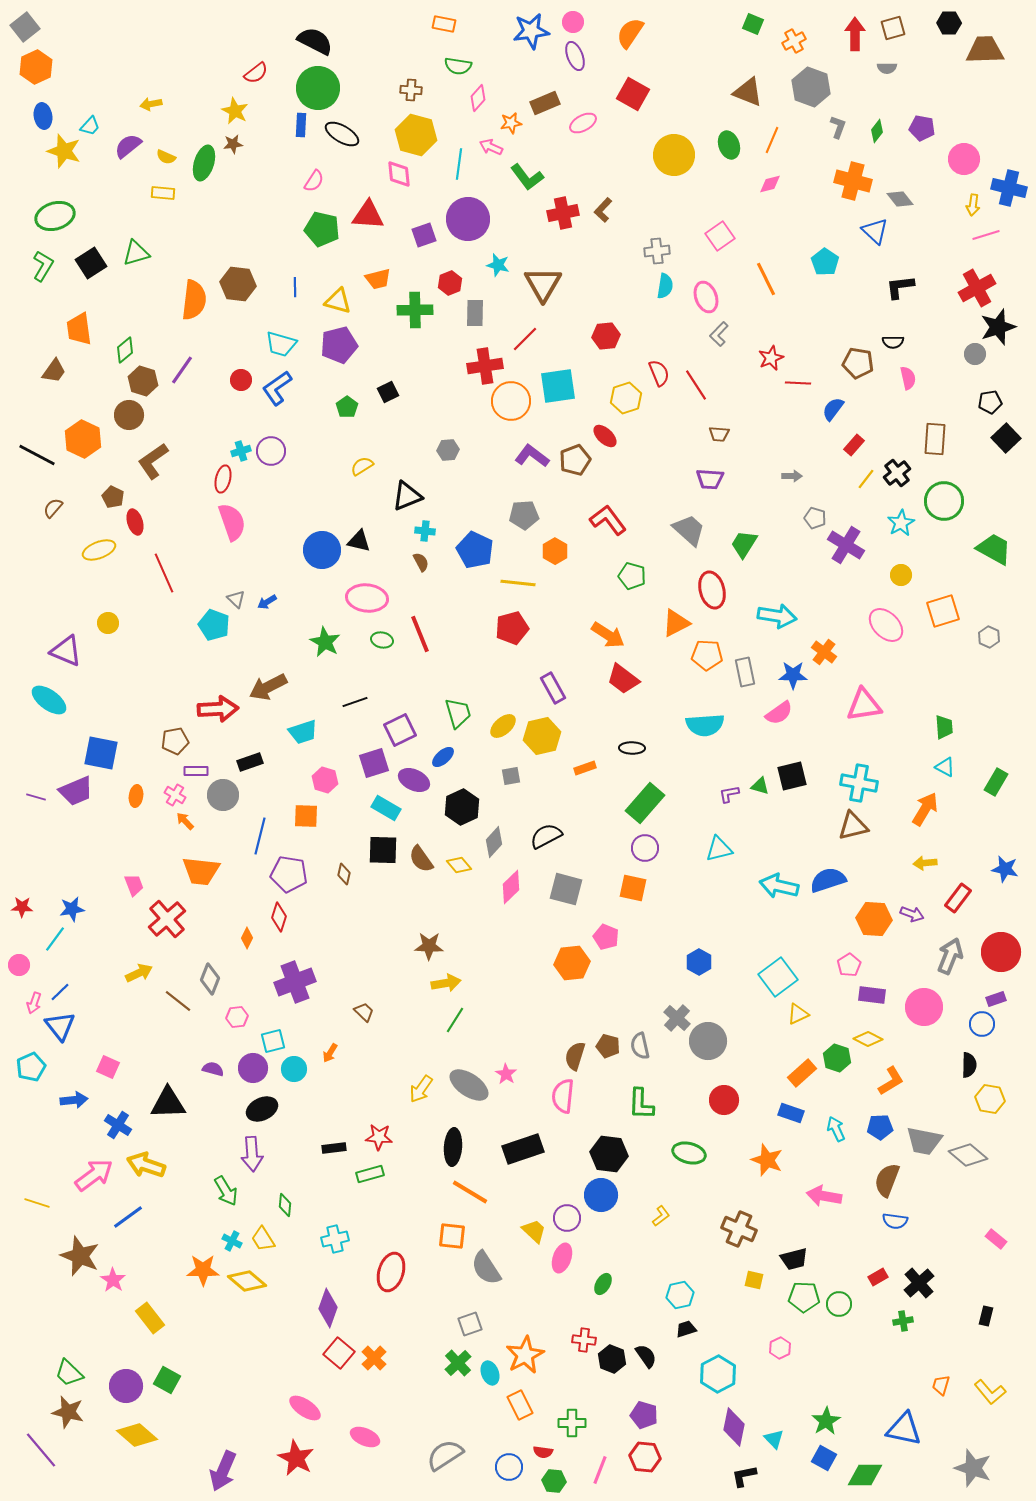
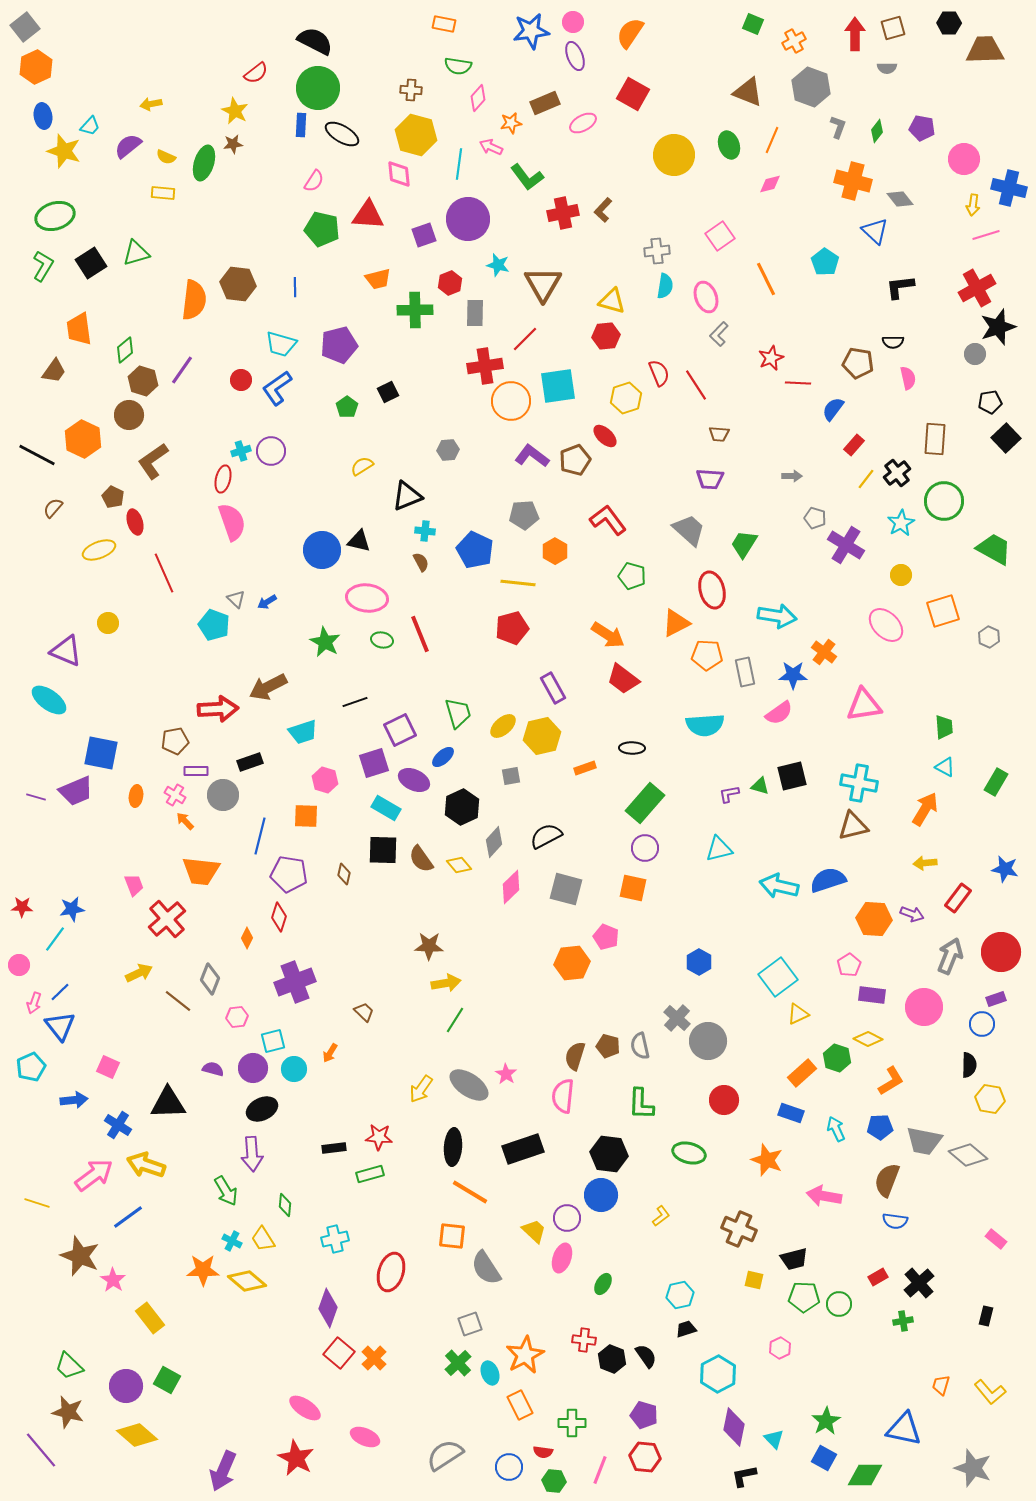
yellow triangle at (338, 301): moved 274 px right
green trapezoid at (69, 1373): moved 7 px up
